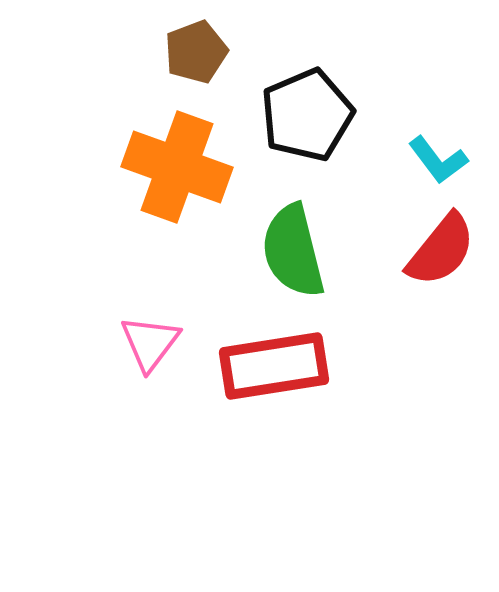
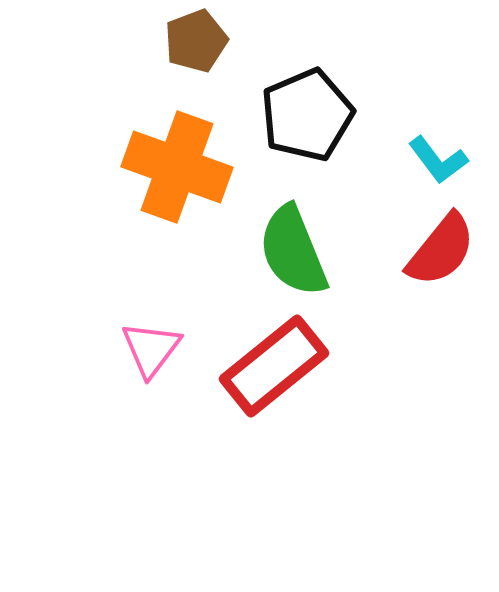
brown pentagon: moved 11 px up
green semicircle: rotated 8 degrees counterclockwise
pink triangle: moved 1 px right, 6 px down
red rectangle: rotated 30 degrees counterclockwise
